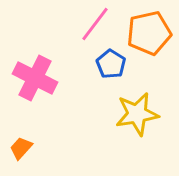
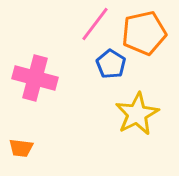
orange pentagon: moved 5 px left
pink cross: rotated 12 degrees counterclockwise
yellow star: rotated 18 degrees counterclockwise
orange trapezoid: rotated 125 degrees counterclockwise
